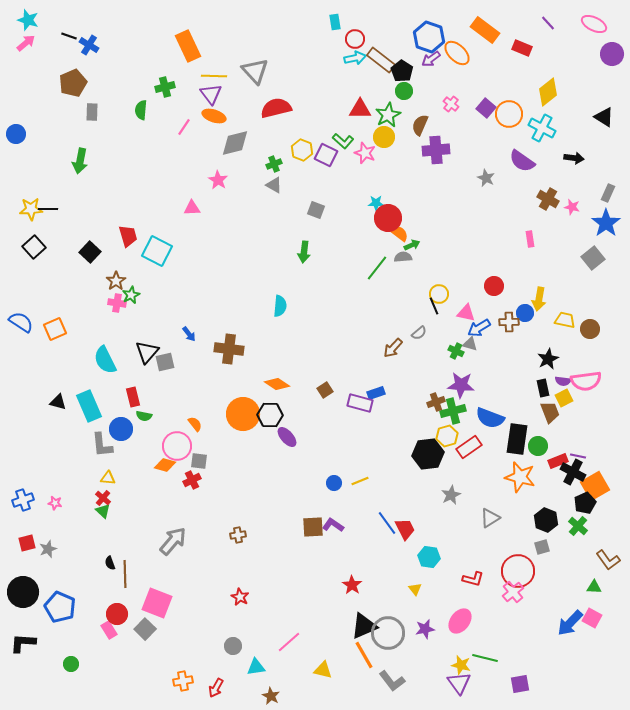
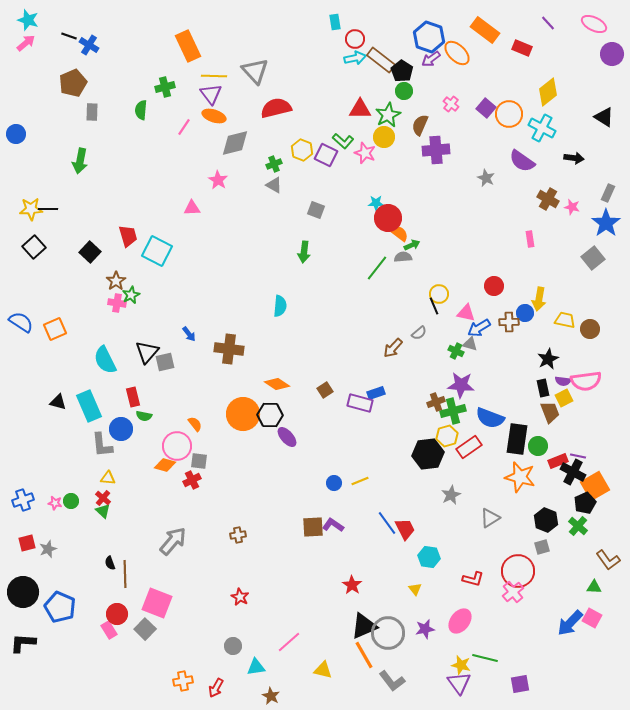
green circle at (71, 664): moved 163 px up
